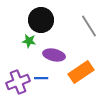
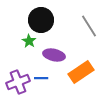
green star: rotated 24 degrees clockwise
